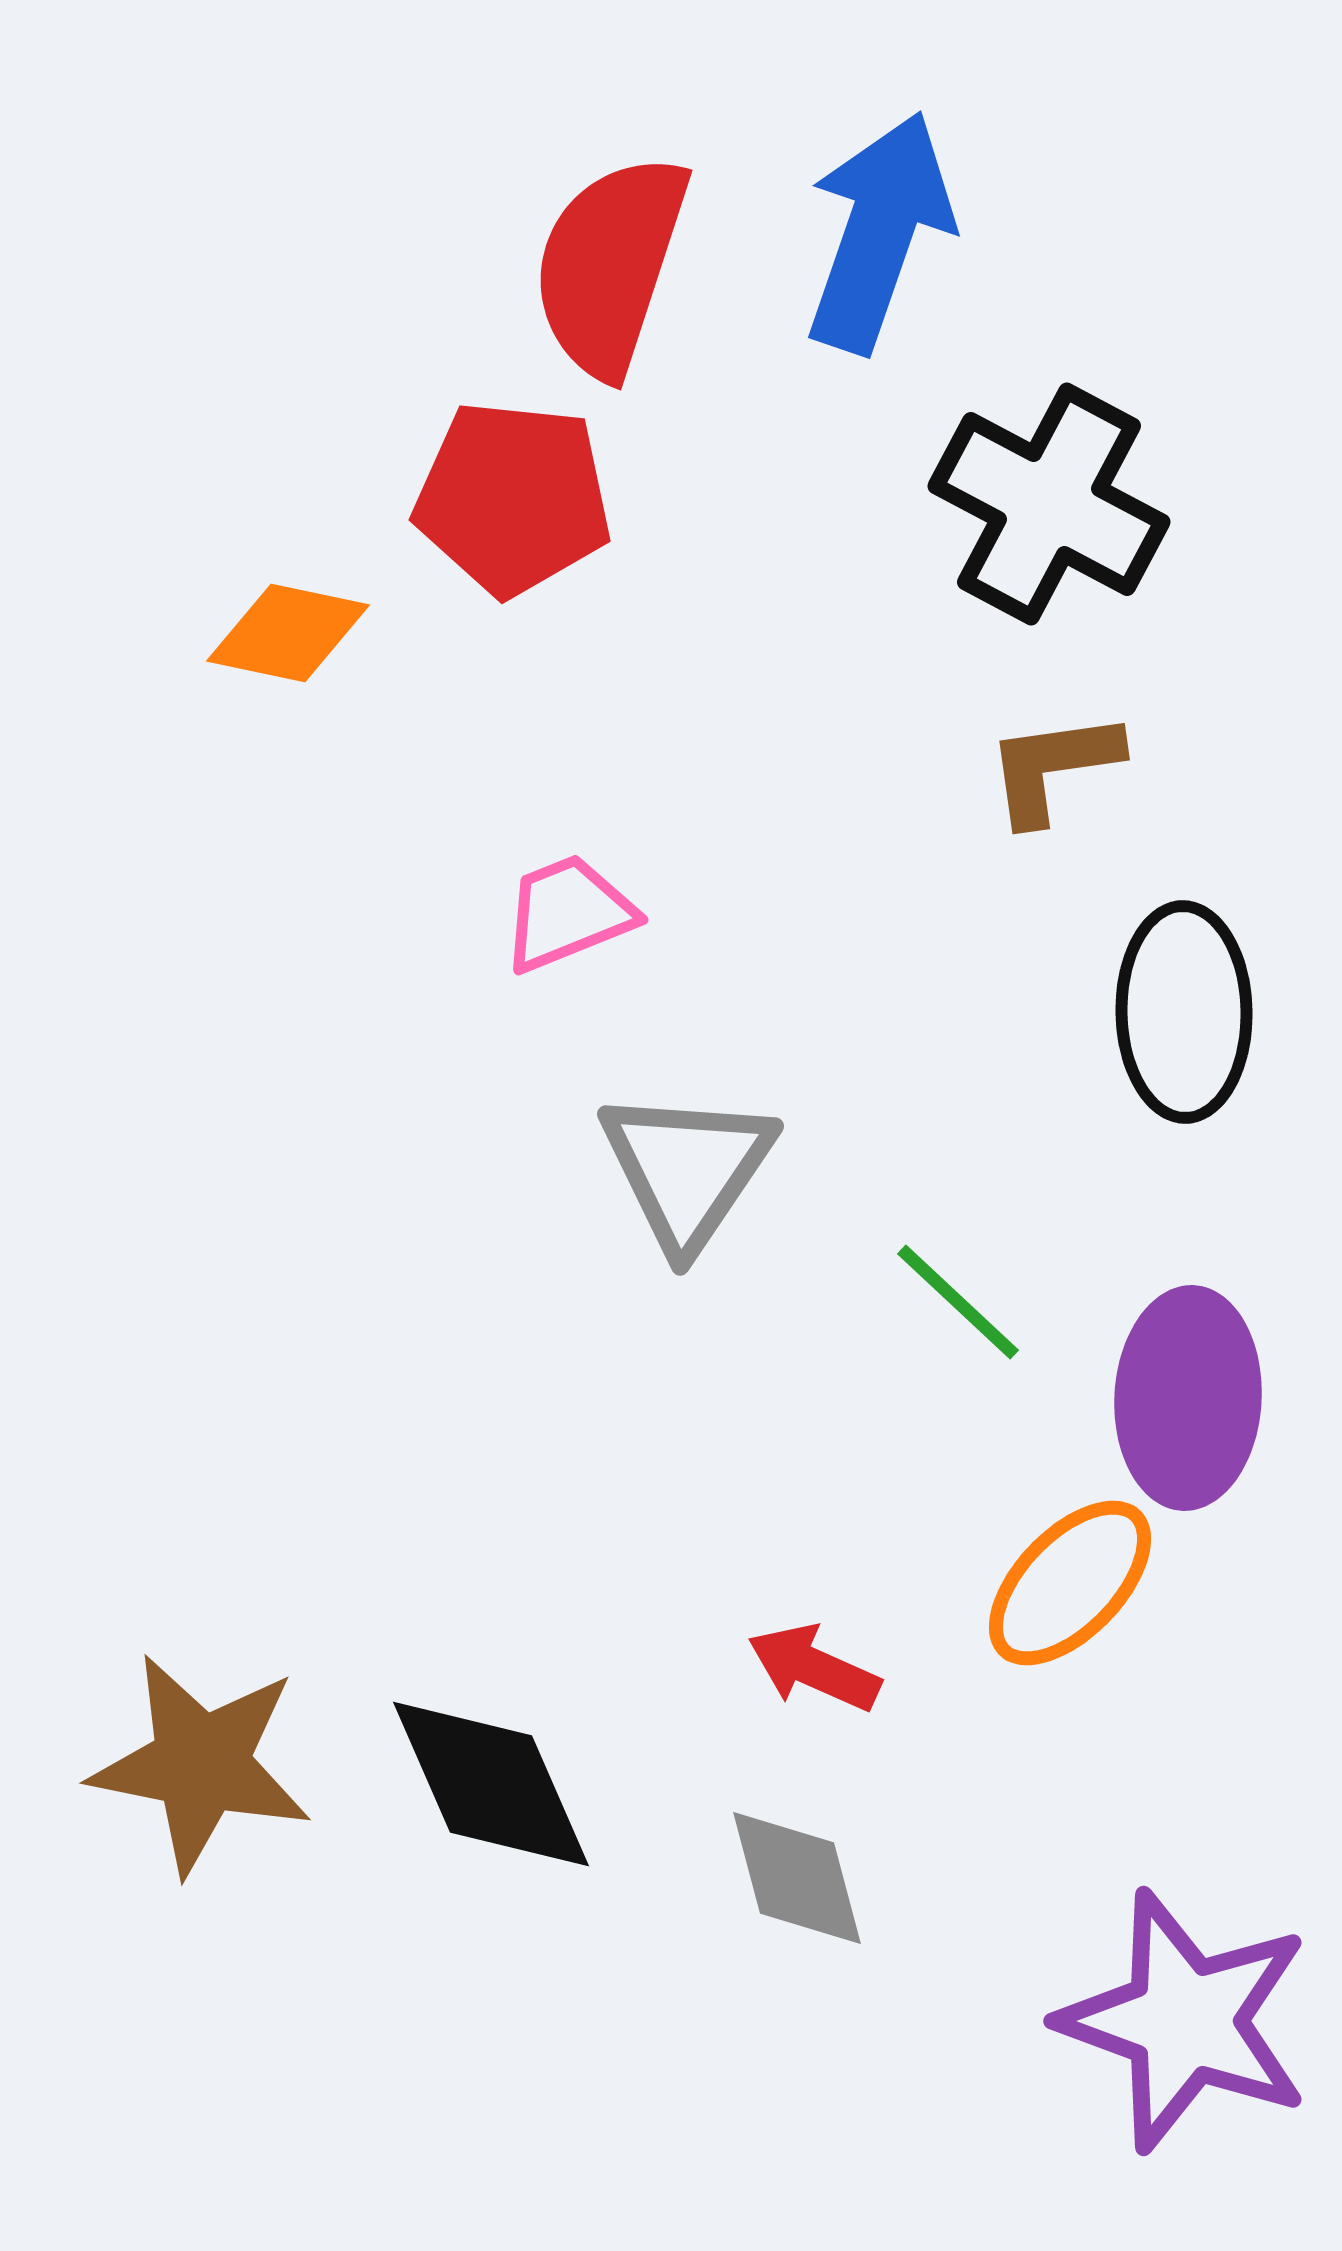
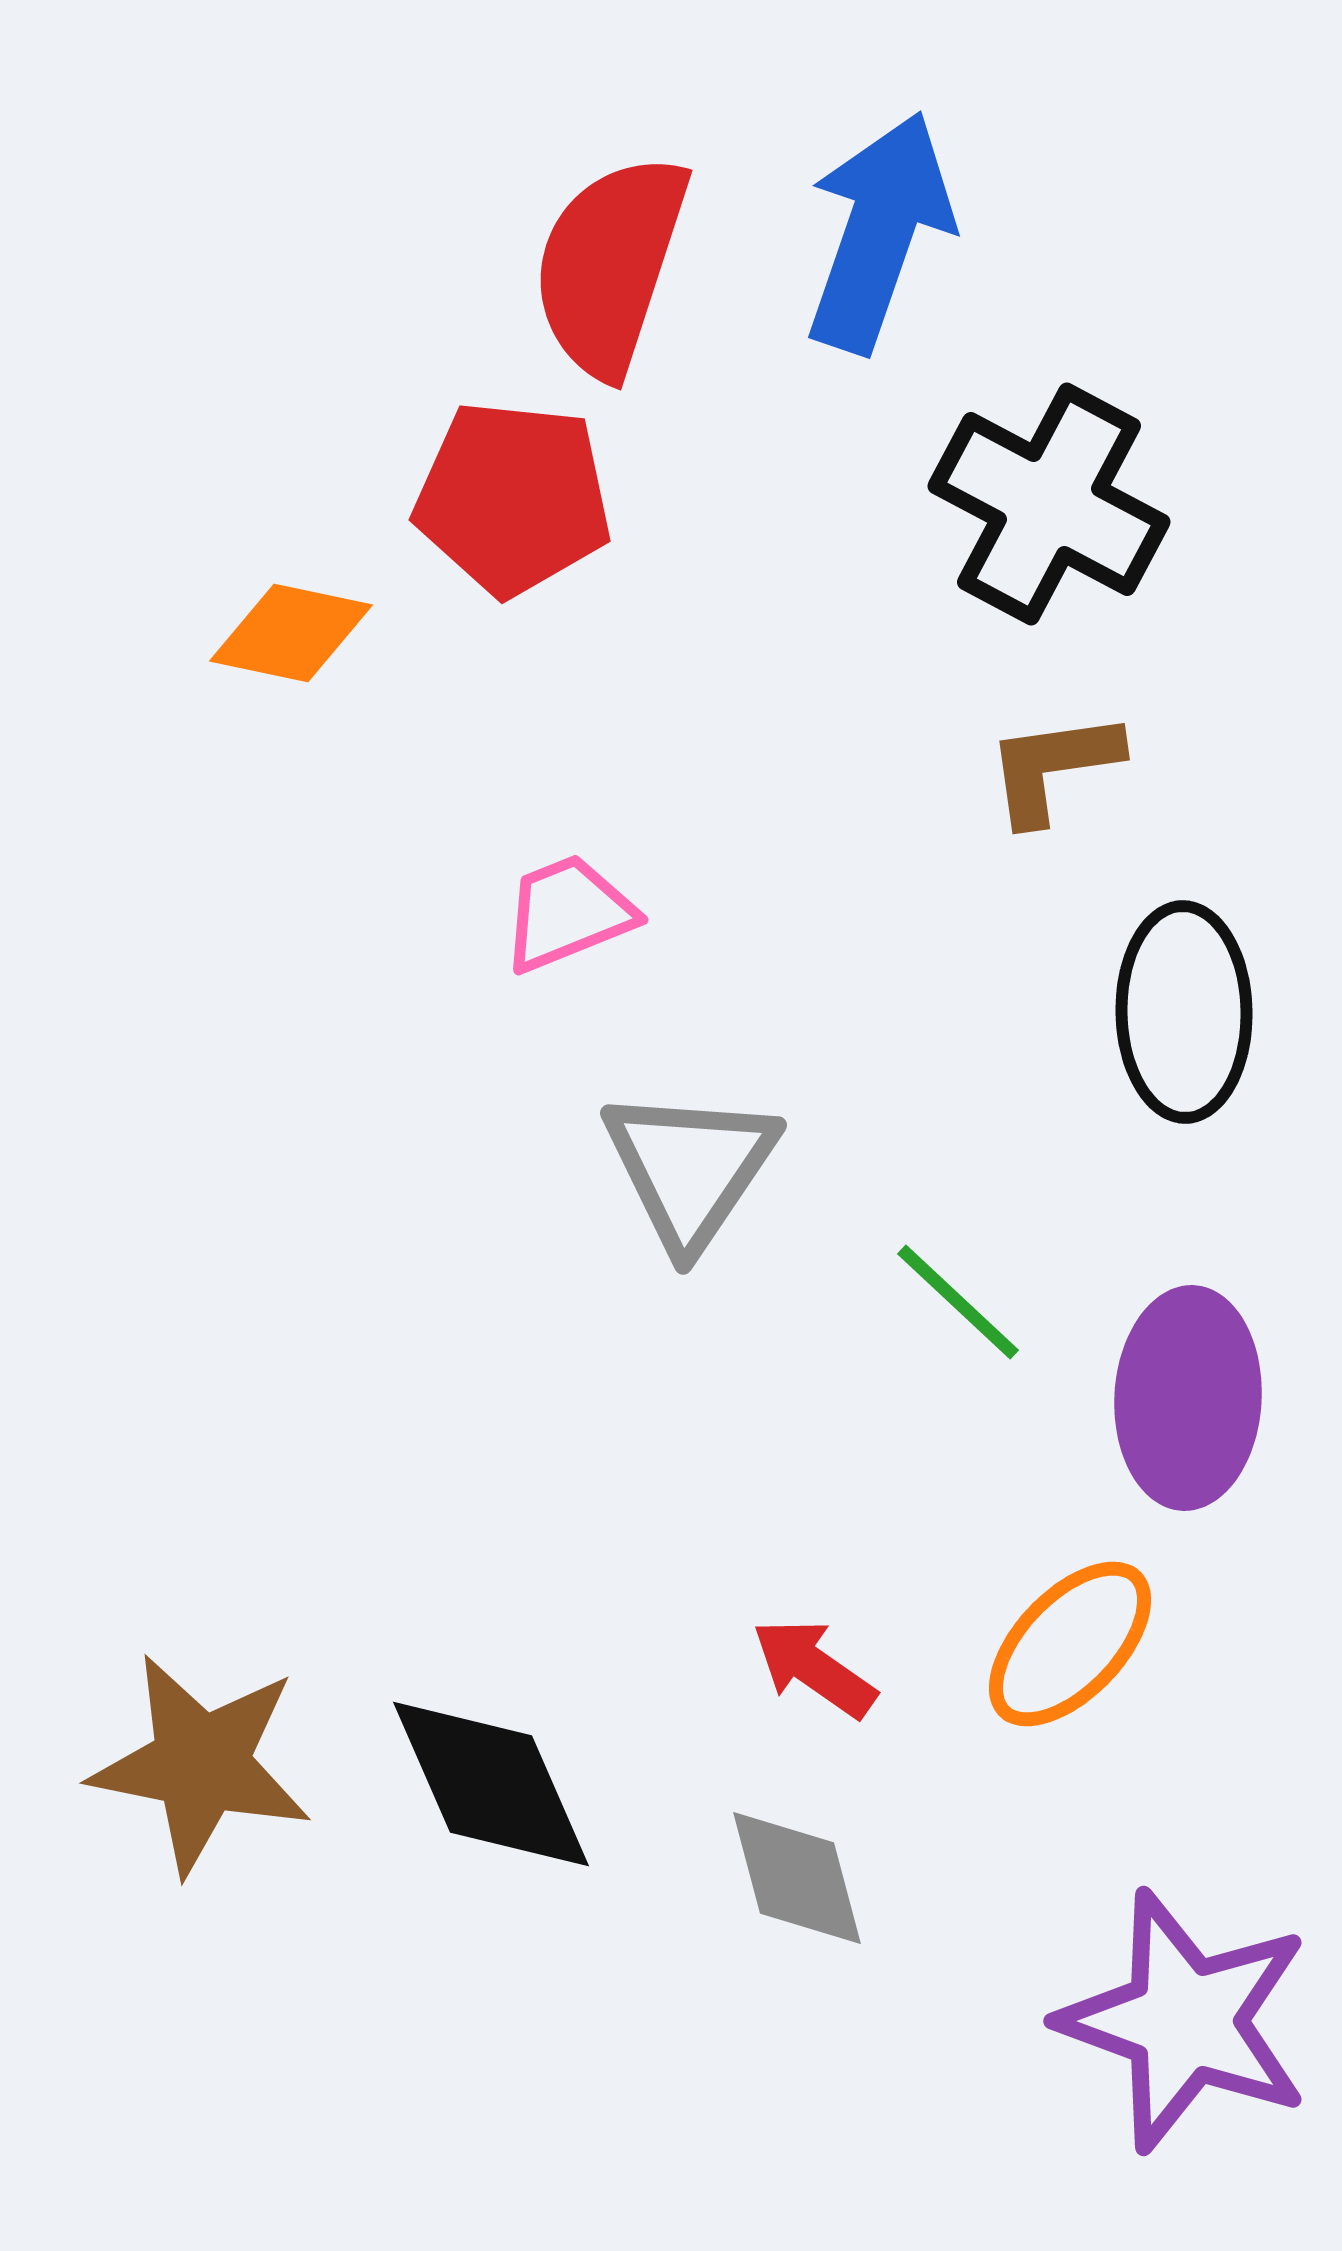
orange diamond: moved 3 px right
gray triangle: moved 3 px right, 1 px up
orange ellipse: moved 61 px down
red arrow: rotated 11 degrees clockwise
